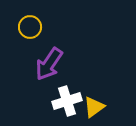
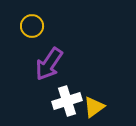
yellow circle: moved 2 px right, 1 px up
